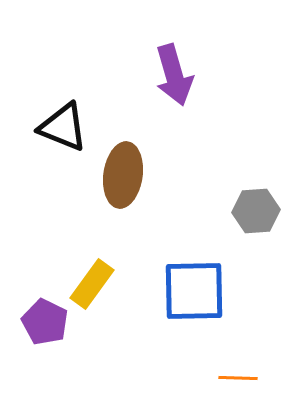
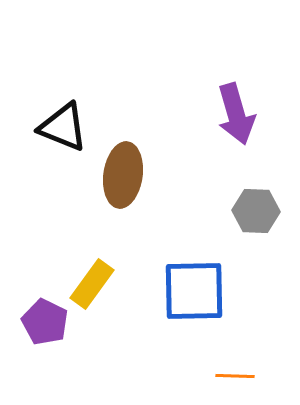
purple arrow: moved 62 px right, 39 px down
gray hexagon: rotated 6 degrees clockwise
orange line: moved 3 px left, 2 px up
